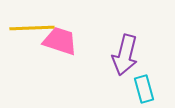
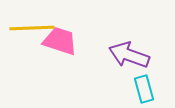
purple arrow: moved 4 px right; rotated 96 degrees clockwise
